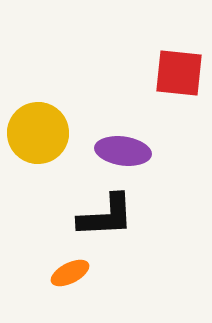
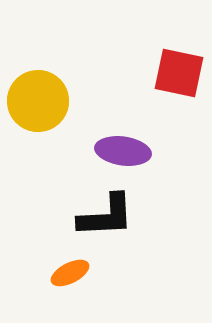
red square: rotated 6 degrees clockwise
yellow circle: moved 32 px up
